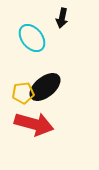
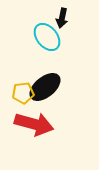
cyan ellipse: moved 15 px right, 1 px up
